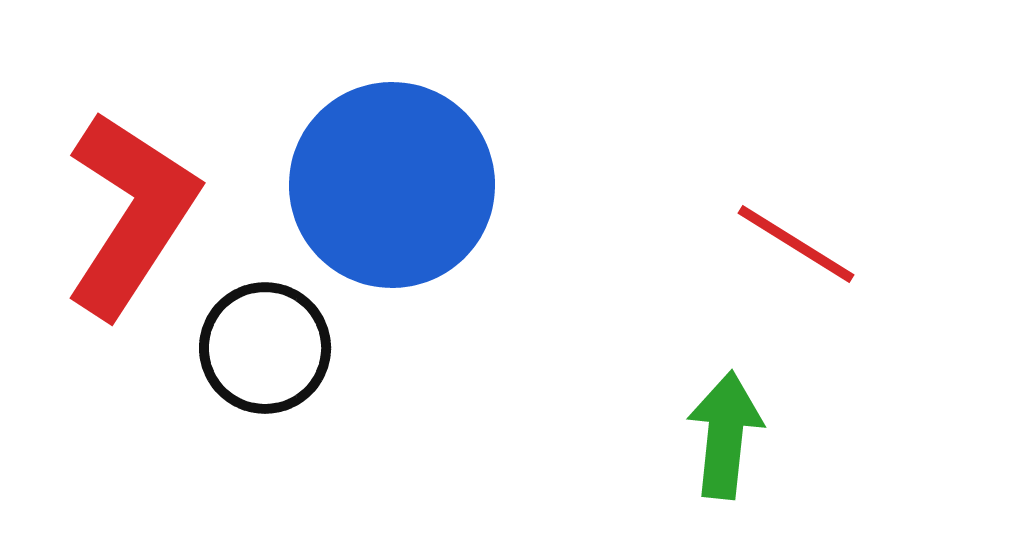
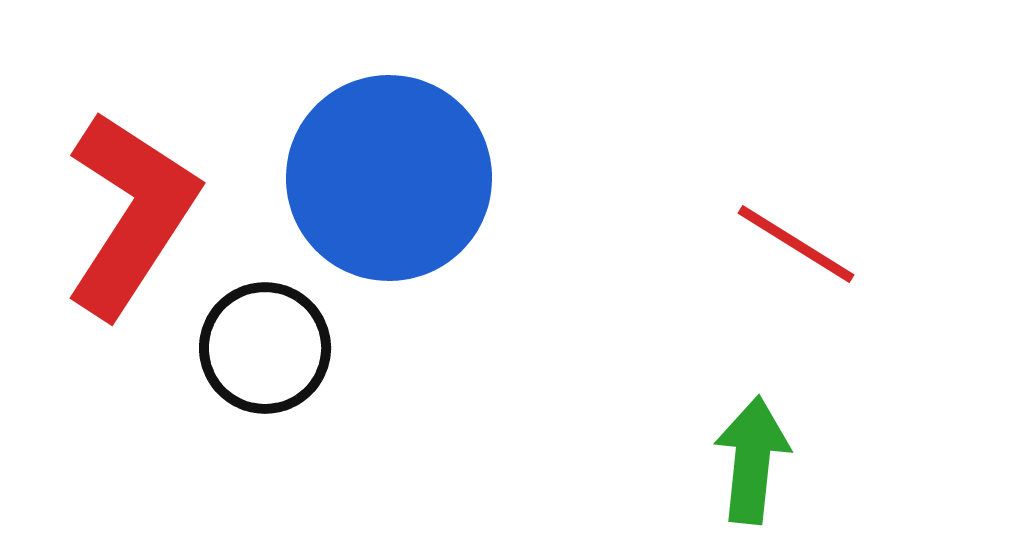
blue circle: moved 3 px left, 7 px up
green arrow: moved 27 px right, 25 px down
